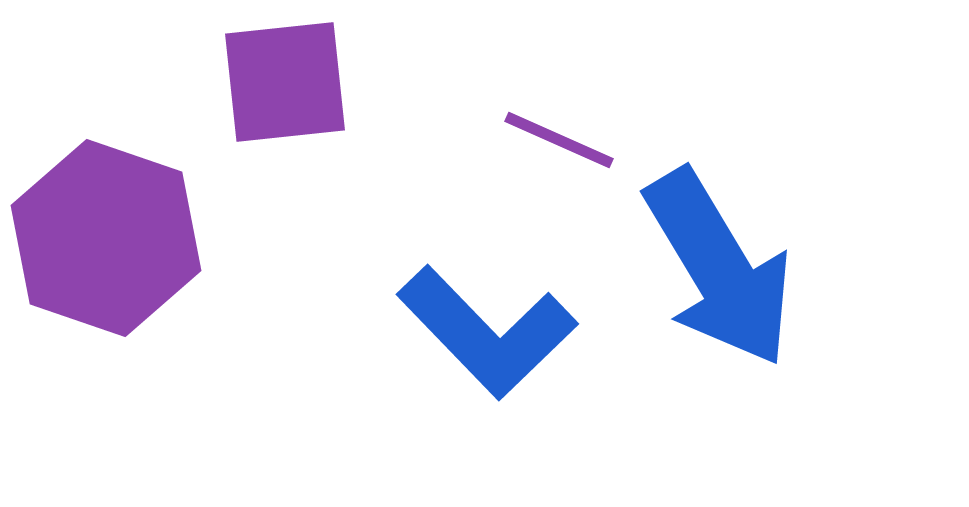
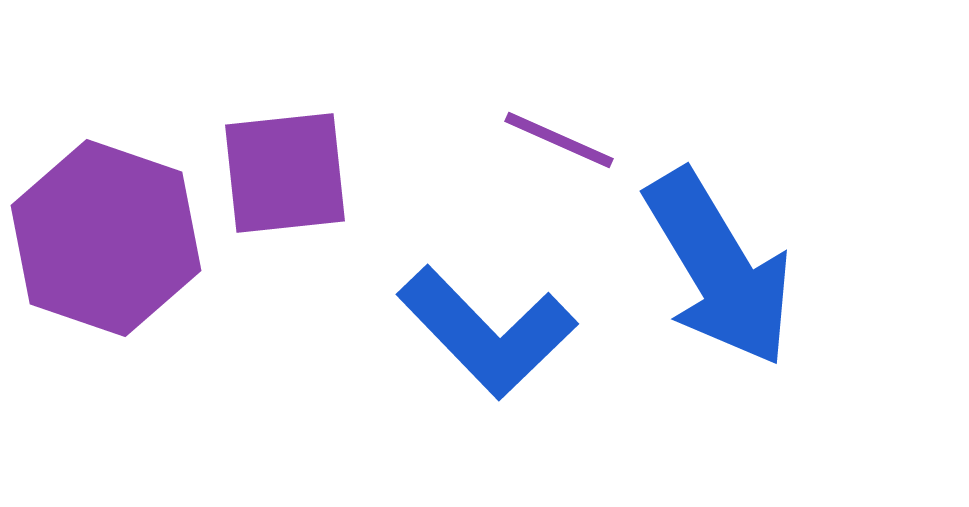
purple square: moved 91 px down
